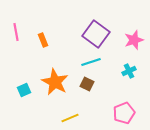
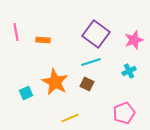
orange rectangle: rotated 64 degrees counterclockwise
cyan square: moved 2 px right, 3 px down
